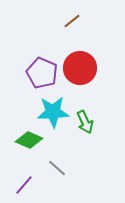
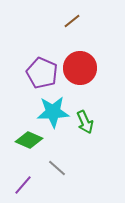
purple line: moved 1 px left
